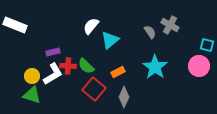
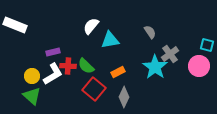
gray cross: moved 29 px down; rotated 24 degrees clockwise
cyan triangle: rotated 30 degrees clockwise
green triangle: moved 1 px down; rotated 24 degrees clockwise
